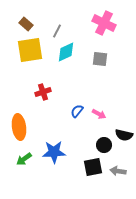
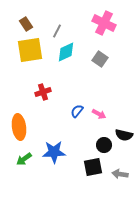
brown rectangle: rotated 16 degrees clockwise
gray square: rotated 28 degrees clockwise
gray arrow: moved 2 px right, 3 px down
